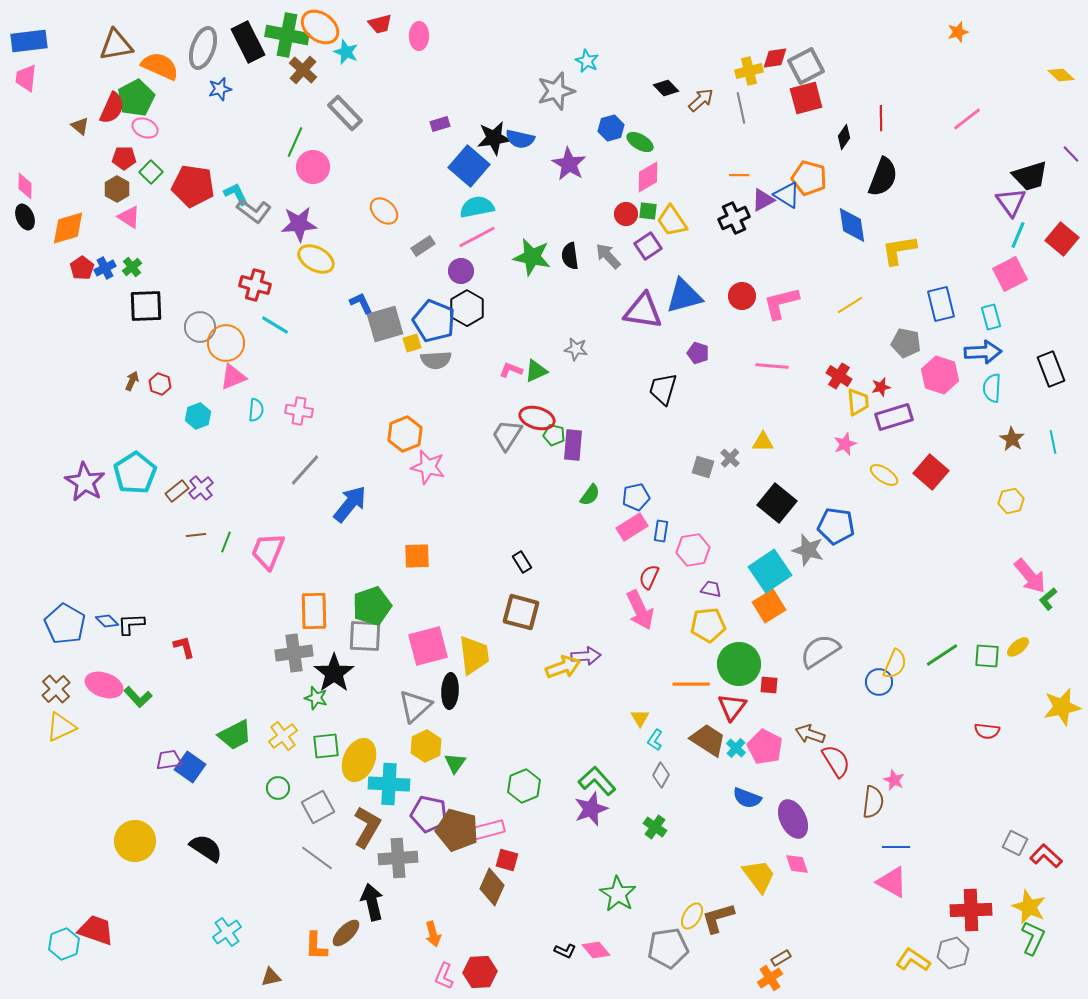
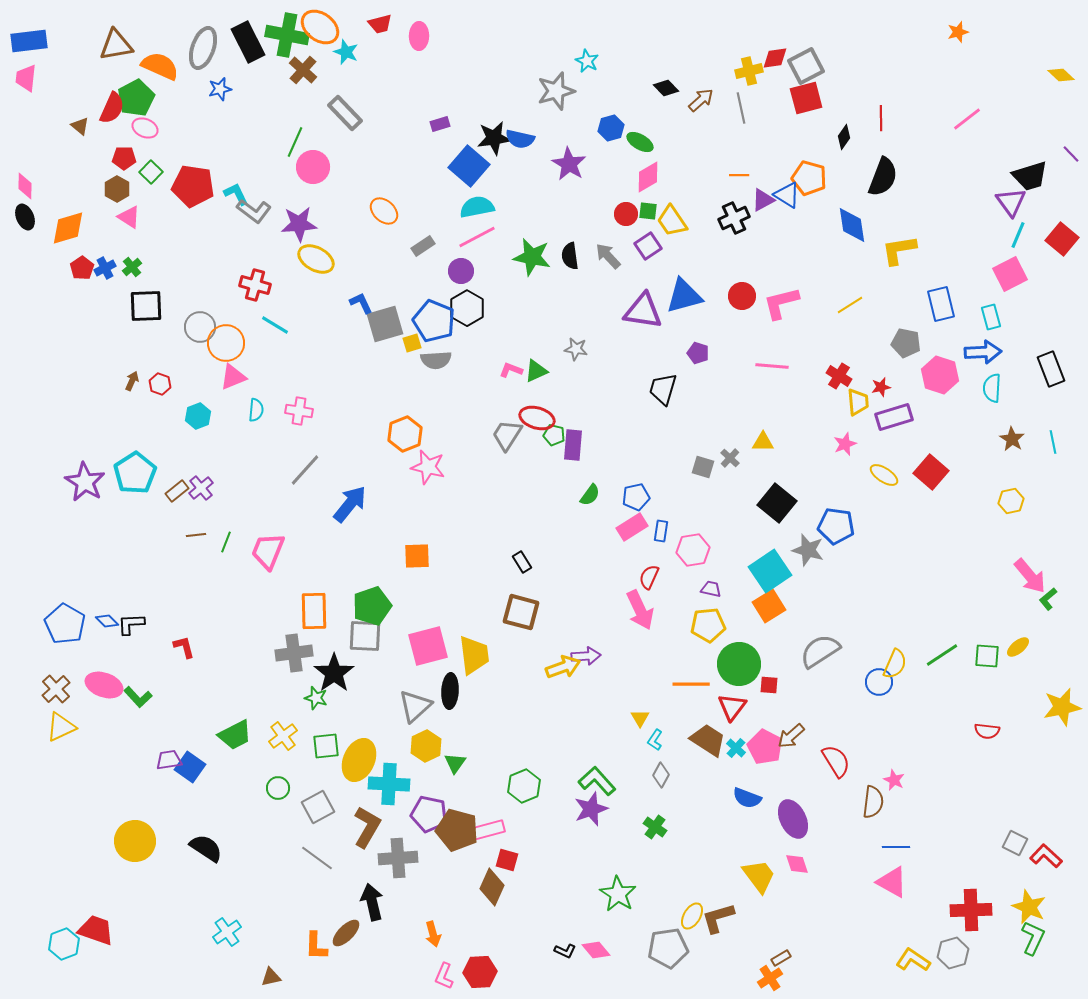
brown arrow at (810, 734): moved 19 px left, 2 px down; rotated 60 degrees counterclockwise
